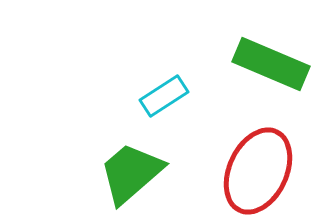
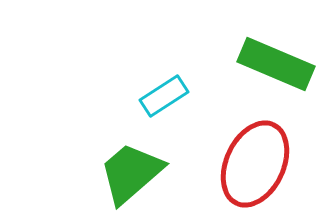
green rectangle: moved 5 px right
red ellipse: moved 3 px left, 7 px up
